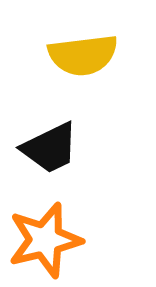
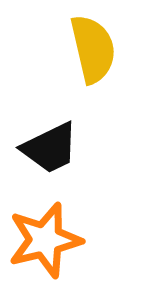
yellow semicircle: moved 10 px right, 6 px up; rotated 96 degrees counterclockwise
